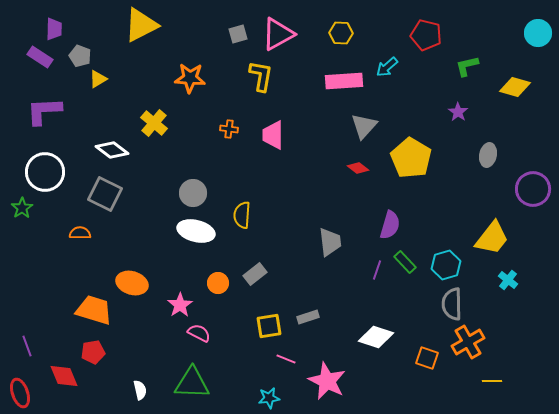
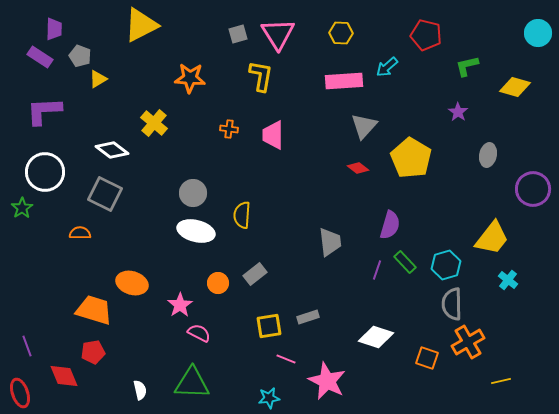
pink triangle at (278, 34): rotated 33 degrees counterclockwise
yellow line at (492, 381): moved 9 px right; rotated 12 degrees counterclockwise
